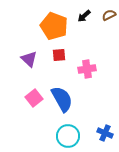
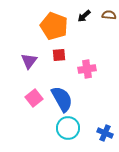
brown semicircle: rotated 32 degrees clockwise
purple triangle: moved 2 px down; rotated 24 degrees clockwise
cyan circle: moved 8 px up
